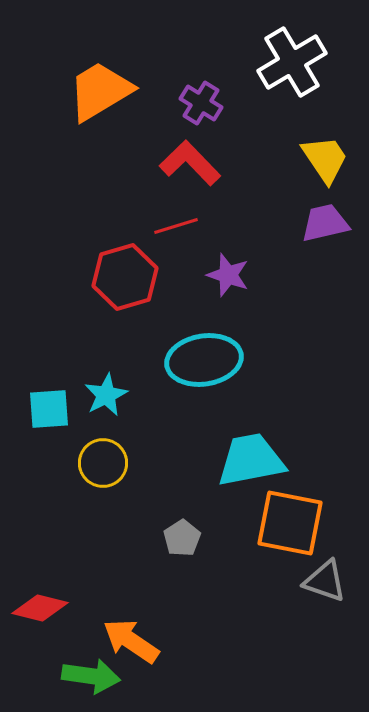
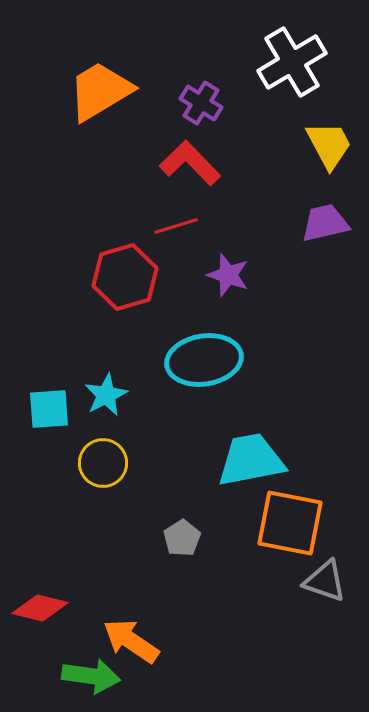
yellow trapezoid: moved 4 px right, 14 px up; rotated 6 degrees clockwise
